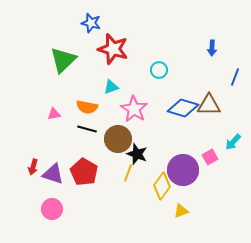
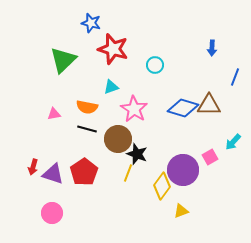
cyan circle: moved 4 px left, 5 px up
red pentagon: rotated 8 degrees clockwise
pink circle: moved 4 px down
